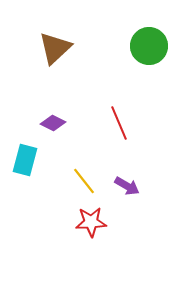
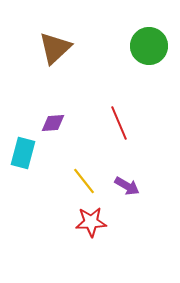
purple diamond: rotated 30 degrees counterclockwise
cyan rectangle: moved 2 px left, 7 px up
